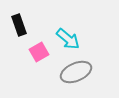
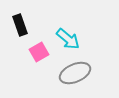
black rectangle: moved 1 px right
gray ellipse: moved 1 px left, 1 px down
